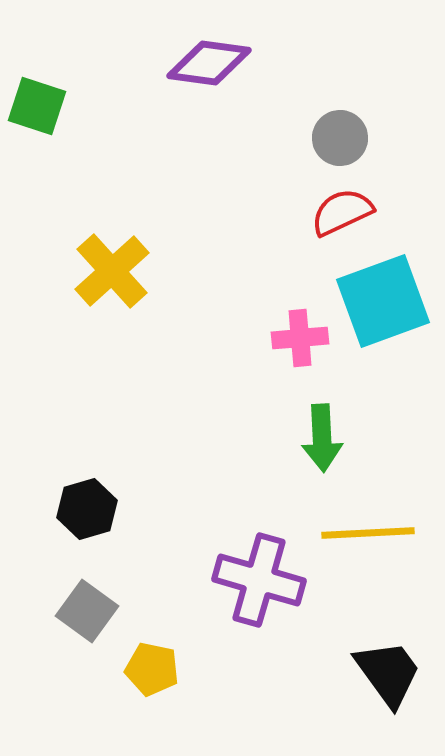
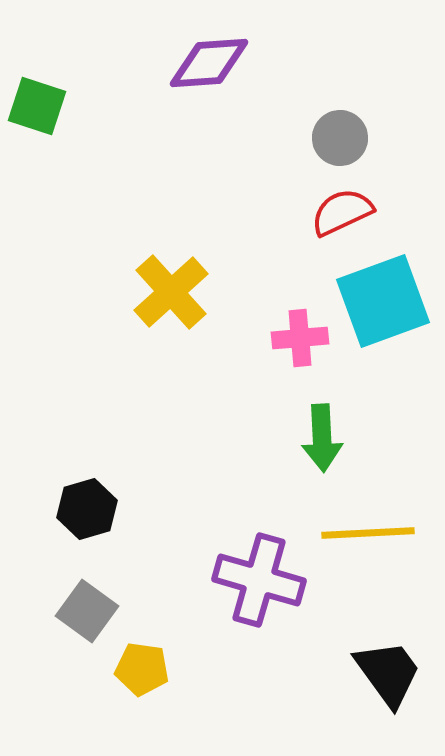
purple diamond: rotated 12 degrees counterclockwise
yellow cross: moved 59 px right, 21 px down
yellow pentagon: moved 10 px left; rotated 4 degrees counterclockwise
